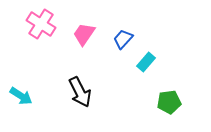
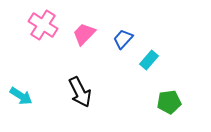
pink cross: moved 2 px right, 1 px down
pink trapezoid: rotated 10 degrees clockwise
cyan rectangle: moved 3 px right, 2 px up
